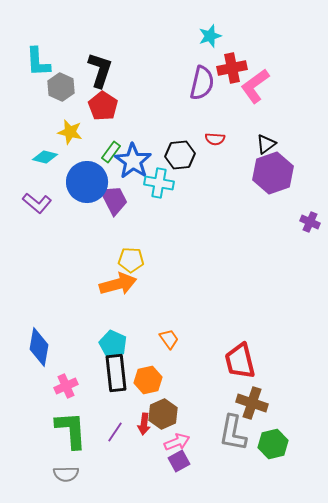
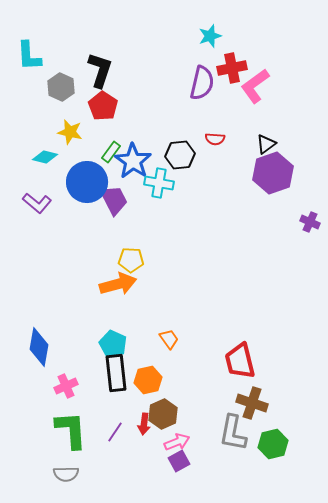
cyan L-shape: moved 9 px left, 6 px up
